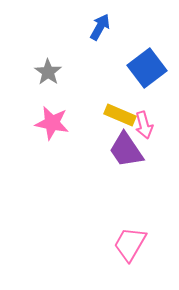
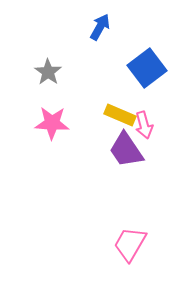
pink star: rotated 8 degrees counterclockwise
